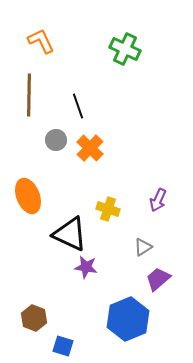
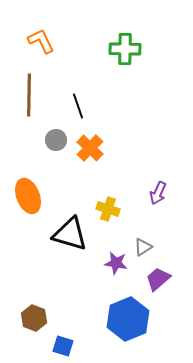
green cross: rotated 24 degrees counterclockwise
purple arrow: moved 7 px up
black triangle: rotated 9 degrees counterclockwise
purple star: moved 30 px right, 4 px up
